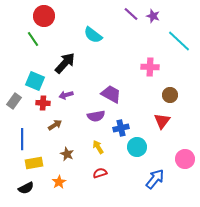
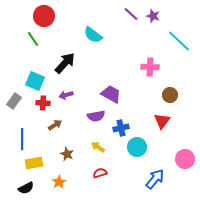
yellow arrow: rotated 24 degrees counterclockwise
